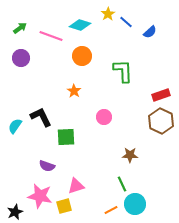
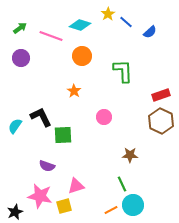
green square: moved 3 px left, 2 px up
cyan circle: moved 2 px left, 1 px down
